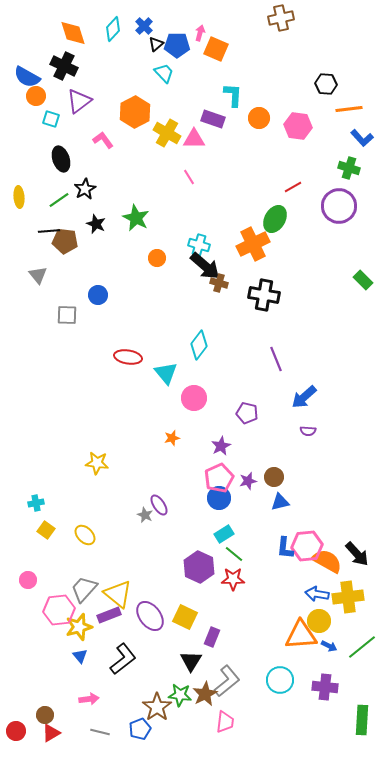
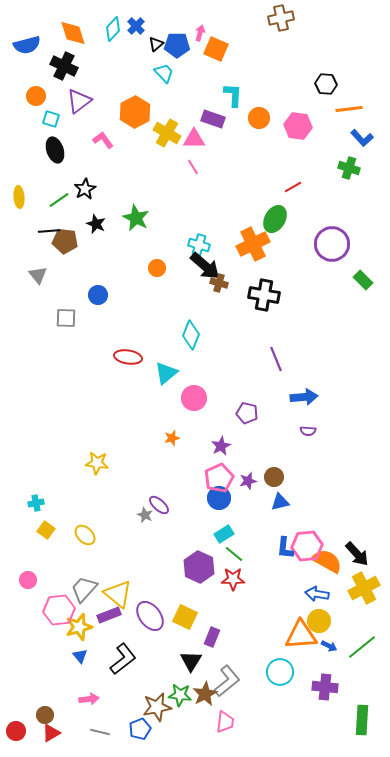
blue cross at (144, 26): moved 8 px left
blue semicircle at (27, 77): moved 32 px up; rotated 44 degrees counterclockwise
black ellipse at (61, 159): moved 6 px left, 9 px up
pink line at (189, 177): moved 4 px right, 10 px up
purple circle at (339, 206): moved 7 px left, 38 px down
orange circle at (157, 258): moved 10 px down
gray square at (67, 315): moved 1 px left, 3 px down
cyan diamond at (199, 345): moved 8 px left, 10 px up; rotated 16 degrees counterclockwise
cyan triangle at (166, 373): rotated 30 degrees clockwise
blue arrow at (304, 397): rotated 144 degrees counterclockwise
purple ellipse at (159, 505): rotated 15 degrees counterclockwise
yellow cross at (348, 597): moved 16 px right, 9 px up; rotated 20 degrees counterclockwise
cyan circle at (280, 680): moved 8 px up
brown star at (157, 707): rotated 24 degrees clockwise
